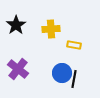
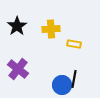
black star: moved 1 px right, 1 px down
yellow rectangle: moved 1 px up
blue circle: moved 12 px down
